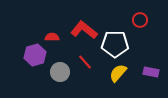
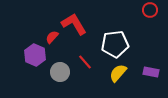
red circle: moved 10 px right, 10 px up
red L-shape: moved 10 px left, 6 px up; rotated 20 degrees clockwise
red semicircle: rotated 48 degrees counterclockwise
white pentagon: rotated 8 degrees counterclockwise
purple hexagon: rotated 20 degrees counterclockwise
